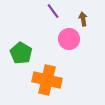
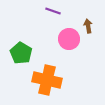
purple line: rotated 35 degrees counterclockwise
brown arrow: moved 5 px right, 7 px down
